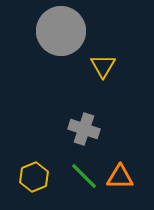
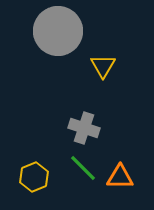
gray circle: moved 3 px left
gray cross: moved 1 px up
green line: moved 1 px left, 8 px up
